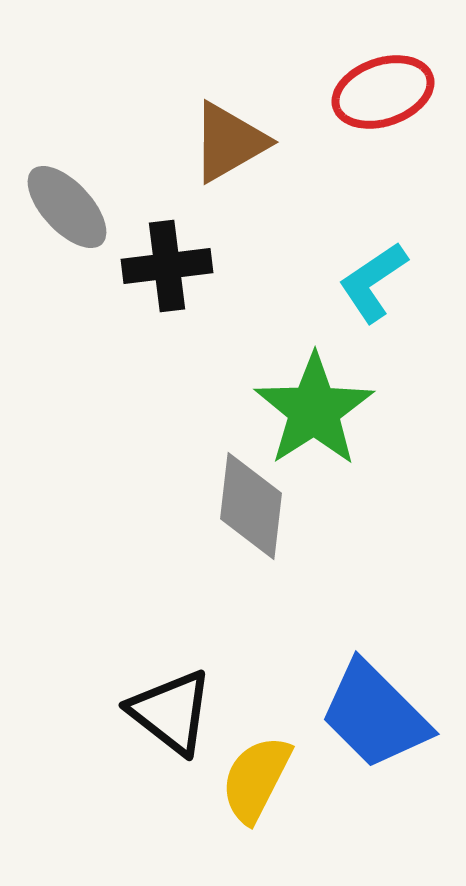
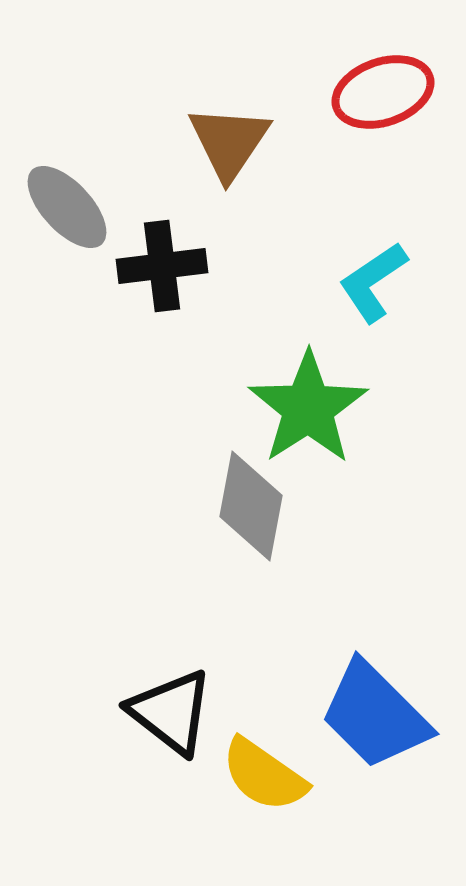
brown triangle: rotated 26 degrees counterclockwise
black cross: moved 5 px left
green star: moved 6 px left, 2 px up
gray diamond: rotated 4 degrees clockwise
yellow semicircle: moved 8 px right, 4 px up; rotated 82 degrees counterclockwise
